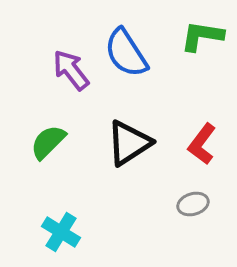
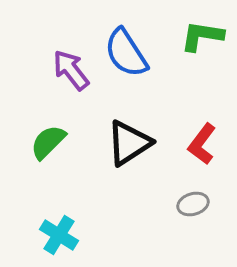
cyan cross: moved 2 px left, 3 px down
